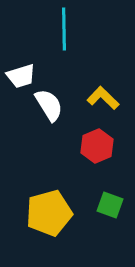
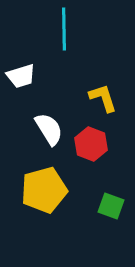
yellow L-shape: rotated 28 degrees clockwise
white semicircle: moved 24 px down
red hexagon: moved 6 px left, 2 px up; rotated 16 degrees counterclockwise
green square: moved 1 px right, 1 px down
yellow pentagon: moved 5 px left, 23 px up
